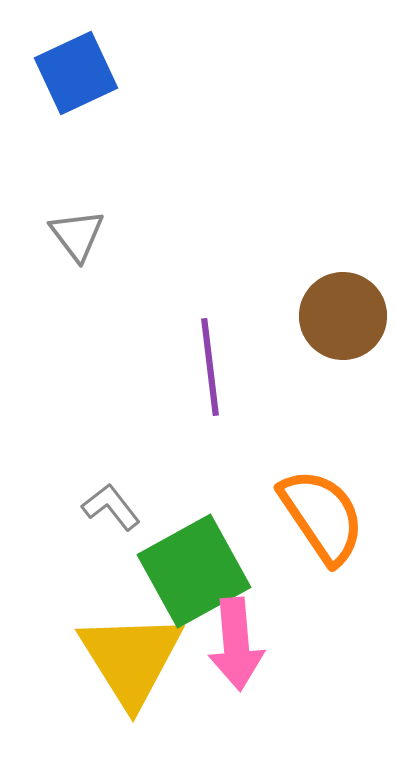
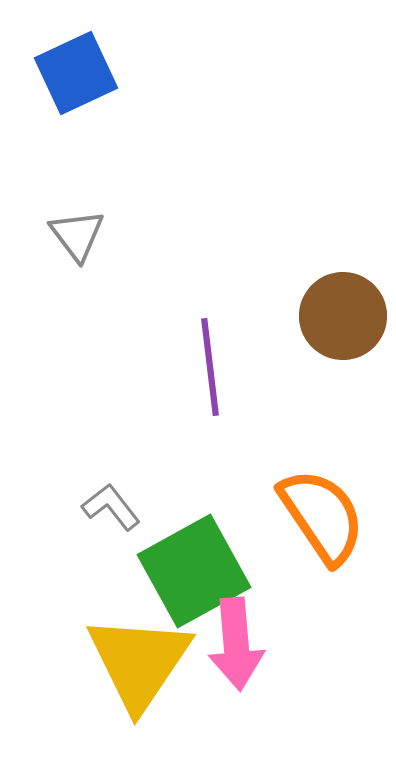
yellow triangle: moved 8 px right, 3 px down; rotated 6 degrees clockwise
